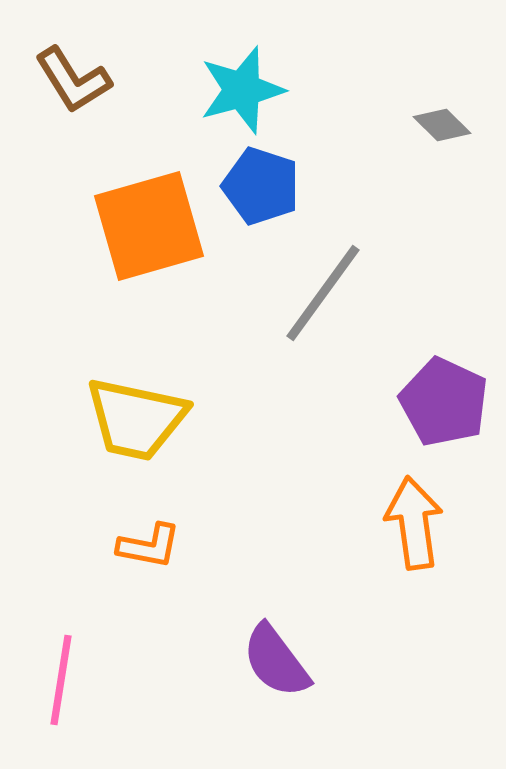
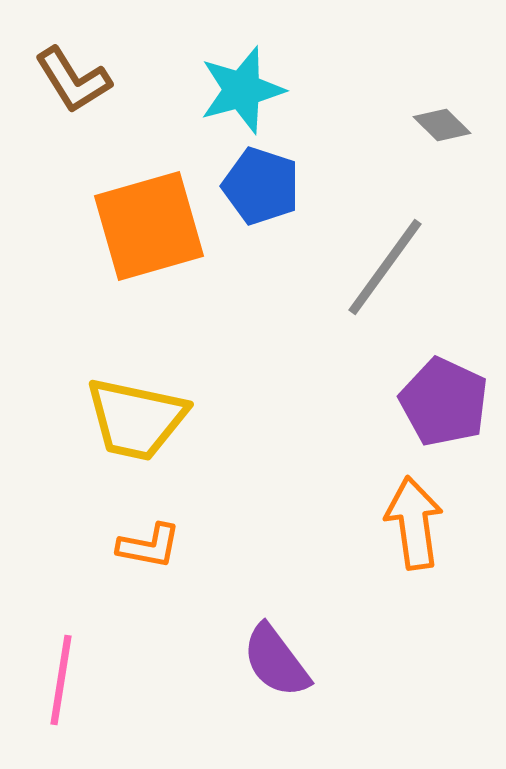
gray line: moved 62 px right, 26 px up
